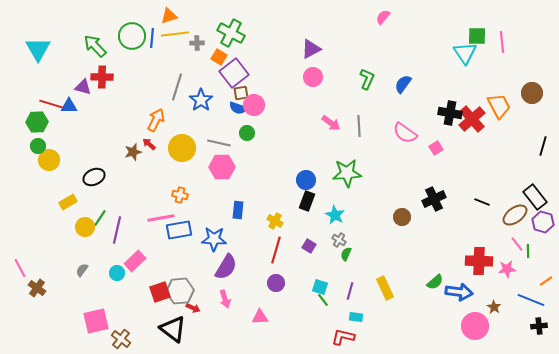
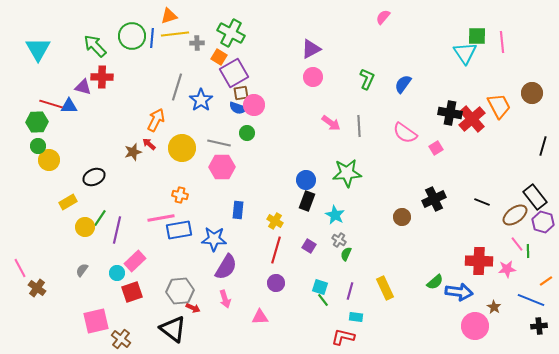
purple square at (234, 73): rotated 8 degrees clockwise
red square at (160, 292): moved 28 px left
